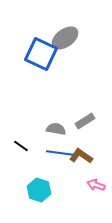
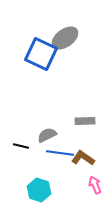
gray rectangle: rotated 30 degrees clockwise
gray semicircle: moved 9 px left, 6 px down; rotated 36 degrees counterclockwise
black line: rotated 21 degrees counterclockwise
brown L-shape: moved 2 px right, 2 px down
pink arrow: moved 1 px left; rotated 48 degrees clockwise
